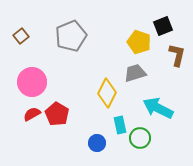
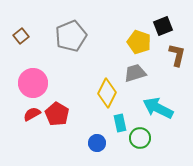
pink circle: moved 1 px right, 1 px down
cyan rectangle: moved 2 px up
